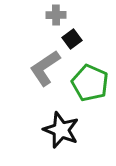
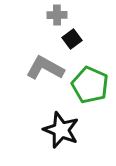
gray cross: moved 1 px right
gray L-shape: rotated 63 degrees clockwise
green pentagon: moved 2 px down
